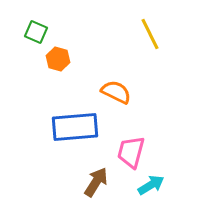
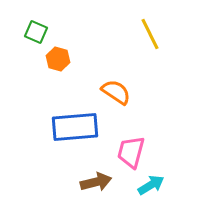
orange semicircle: rotated 8 degrees clockwise
brown arrow: rotated 44 degrees clockwise
